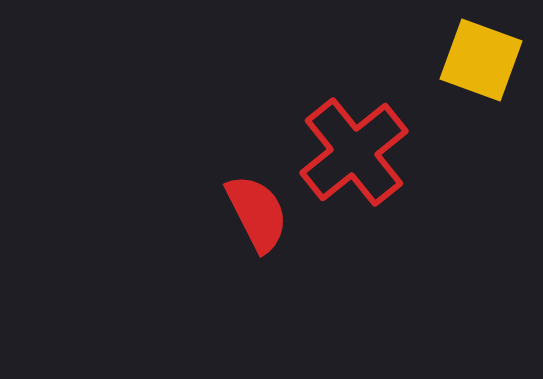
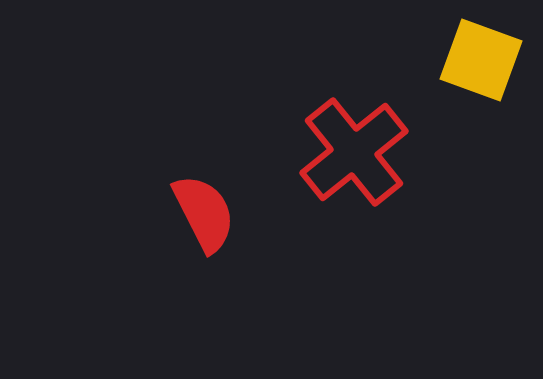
red semicircle: moved 53 px left
